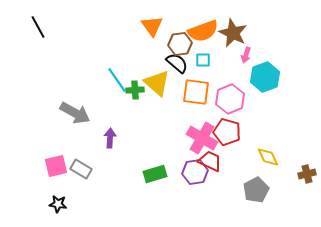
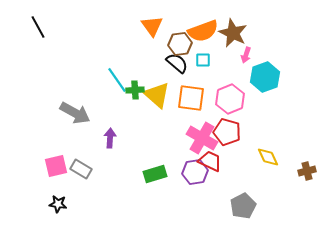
yellow triangle: moved 12 px down
orange square: moved 5 px left, 6 px down
brown cross: moved 3 px up
gray pentagon: moved 13 px left, 16 px down
